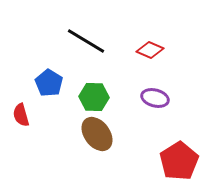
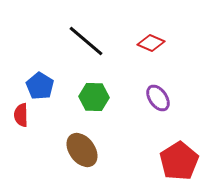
black line: rotated 9 degrees clockwise
red diamond: moved 1 px right, 7 px up
blue pentagon: moved 9 px left, 3 px down
purple ellipse: moved 3 px right; rotated 40 degrees clockwise
red semicircle: rotated 15 degrees clockwise
brown ellipse: moved 15 px left, 16 px down
